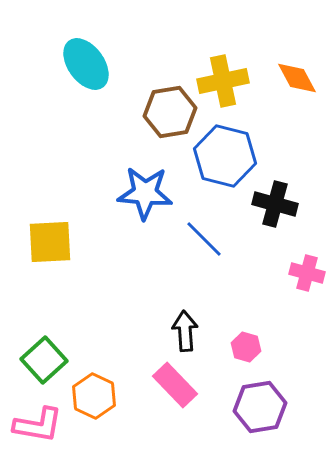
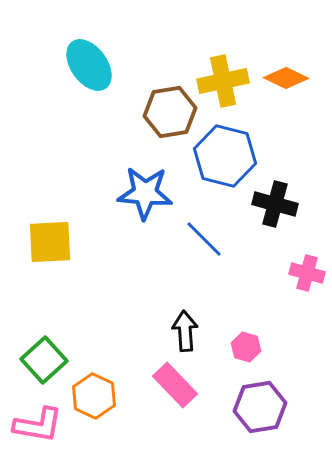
cyan ellipse: moved 3 px right, 1 px down
orange diamond: moved 11 px left; rotated 36 degrees counterclockwise
